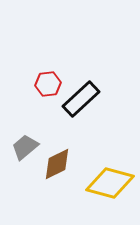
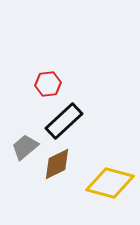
black rectangle: moved 17 px left, 22 px down
